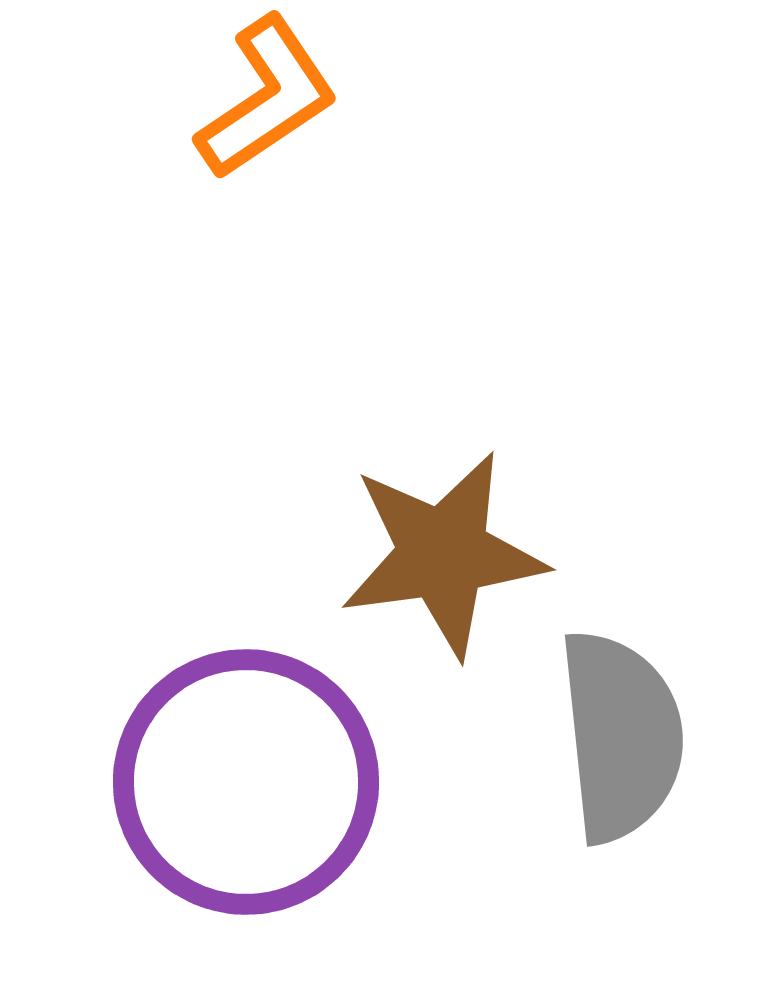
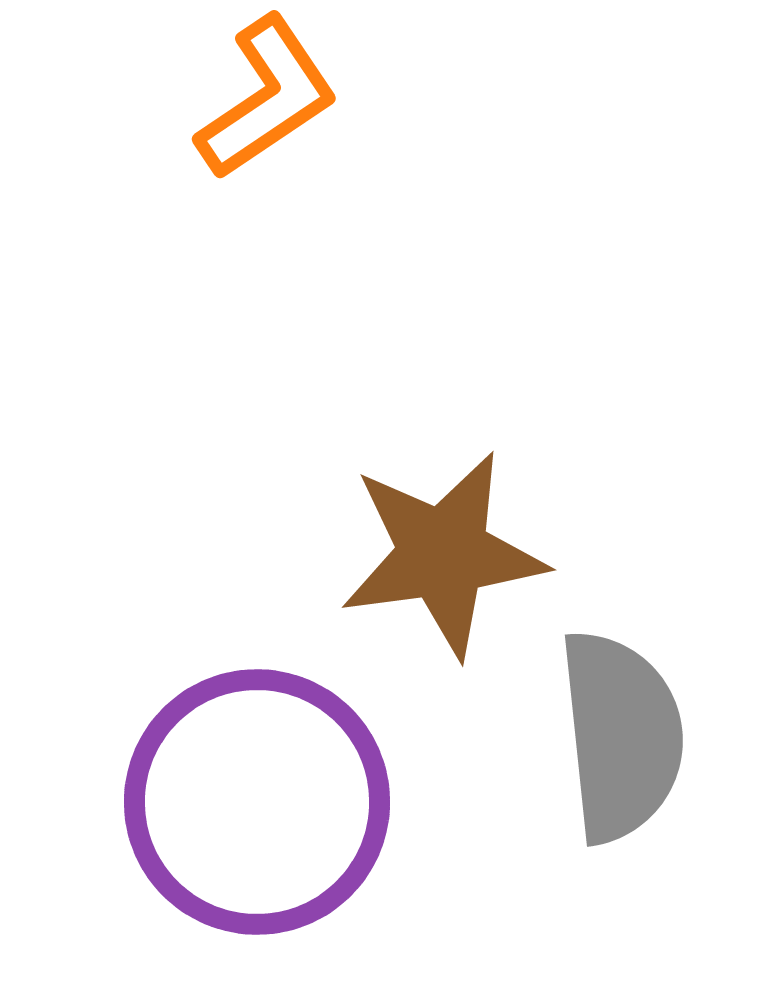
purple circle: moved 11 px right, 20 px down
